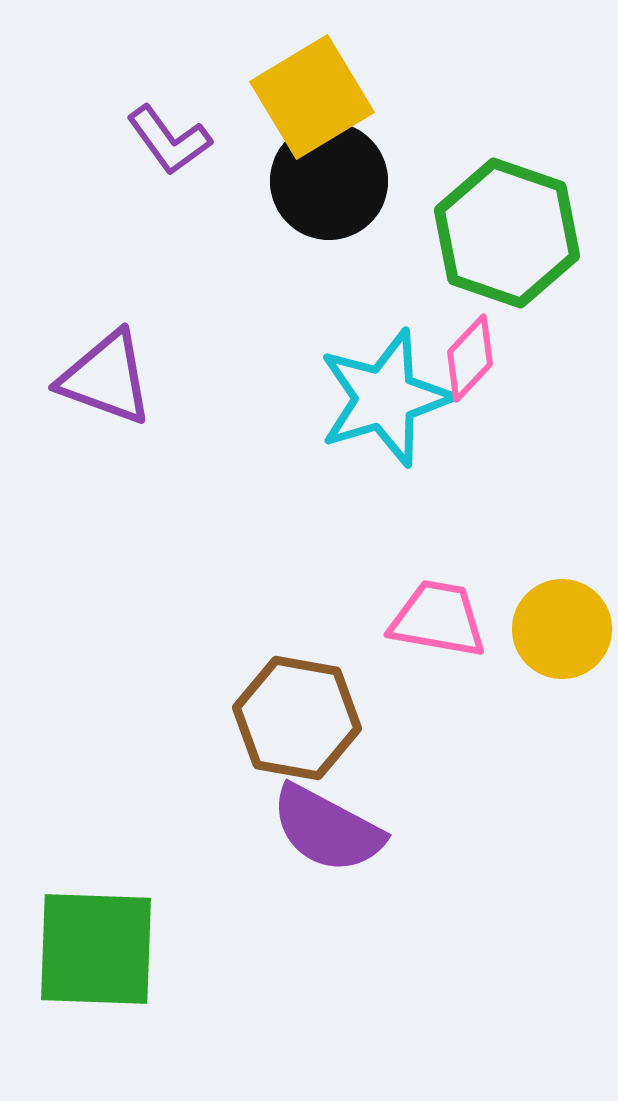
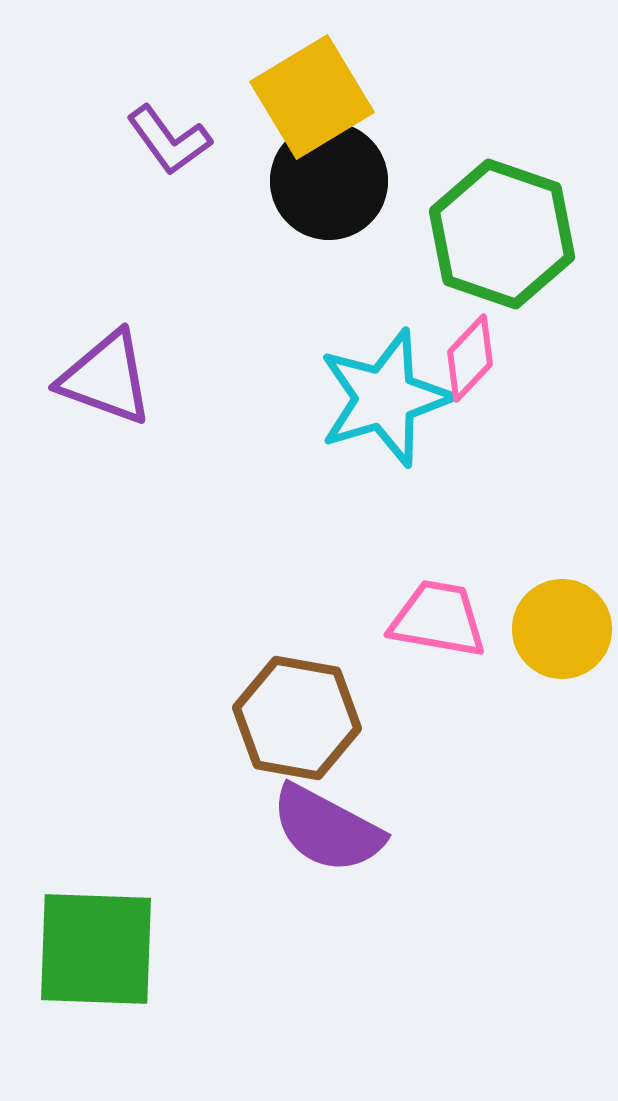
green hexagon: moved 5 px left, 1 px down
